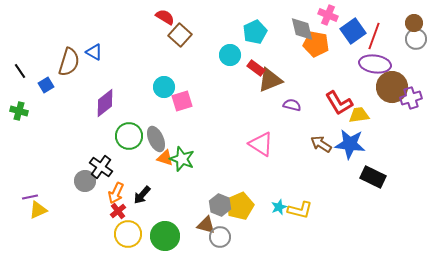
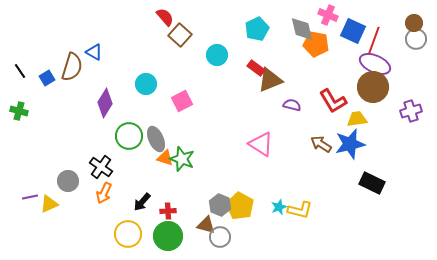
red semicircle at (165, 17): rotated 18 degrees clockwise
blue square at (353, 31): rotated 30 degrees counterclockwise
cyan pentagon at (255, 32): moved 2 px right, 3 px up
red line at (374, 36): moved 4 px down
cyan circle at (230, 55): moved 13 px left
brown semicircle at (69, 62): moved 3 px right, 5 px down
purple ellipse at (375, 64): rotated 16 degrees clockwise
blue square at (46, 85): moved 1 px right, 7 px up
cyan circle at (164, 87): moved 18 px left, 3 px up
brown circle at (392, 87): moved 19 px left
purple cross at (411, 98): moved 13 px down
pink square at (182, 101): rotated 10 degrees counterclockwise
purple diamond at (105, 103): rotated 20 degrees counterclockwise
red L-shape at (339, 103): moved 6 px left, 2 px up
yellow trapezoid at (359, 115): moved 2 px left, 4 px down
blue star at (350, 144): rotated 20 degrees counterclockwise
black rectangle at (373, 177): moved 1 px left, 6 px down
gray circle at (85, 181): moved 17 px left
orange arrow at (116, 193): moved 12 px left
black arrow at (142, 195): moved 7 px down
yellow pentagon at (240, 206): rotated 20 degrees counterclockwise
yellow triangle at (38, 210): moved 11 px right, 6 px up
red cross at (118, 211): moved 50 px right; rotated 35 degrees clockwise
green circle at (165, 236): moved 3 px right
